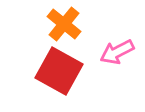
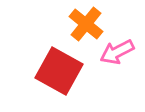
orange cross: moved 22 px right
